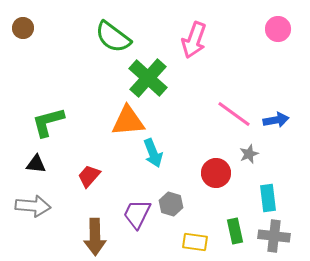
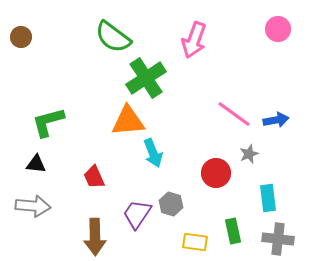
brown circle: moved 2 px left, 9 px down
green cross: moved 2 px left; rotated 15 degrees clockwise
red trapezoid: moved 5 px right, 1 px down; rotated 65 degrees counterclockwise
purple trapezoid: rotated 8 degrees clockwise
green rectangle: moved 2 px left
gray cross: moved 4 px right, 3 px down
